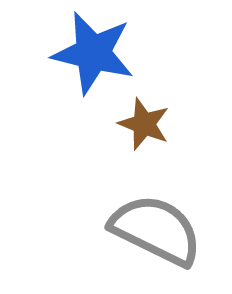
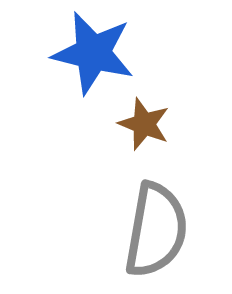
gray semicircle: rotated 74 degrees clockwise
